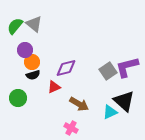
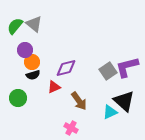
brown arrow: moved 3 px up; rotated 24 degrees clockwise
